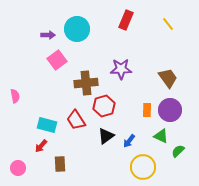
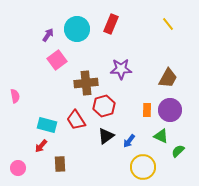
red rectangle: moved 15 px left, 4 px down
purple arrow: rotated 56 degrees counterclockwise
brown trapezoid: rotated 65 degrees clockwise
